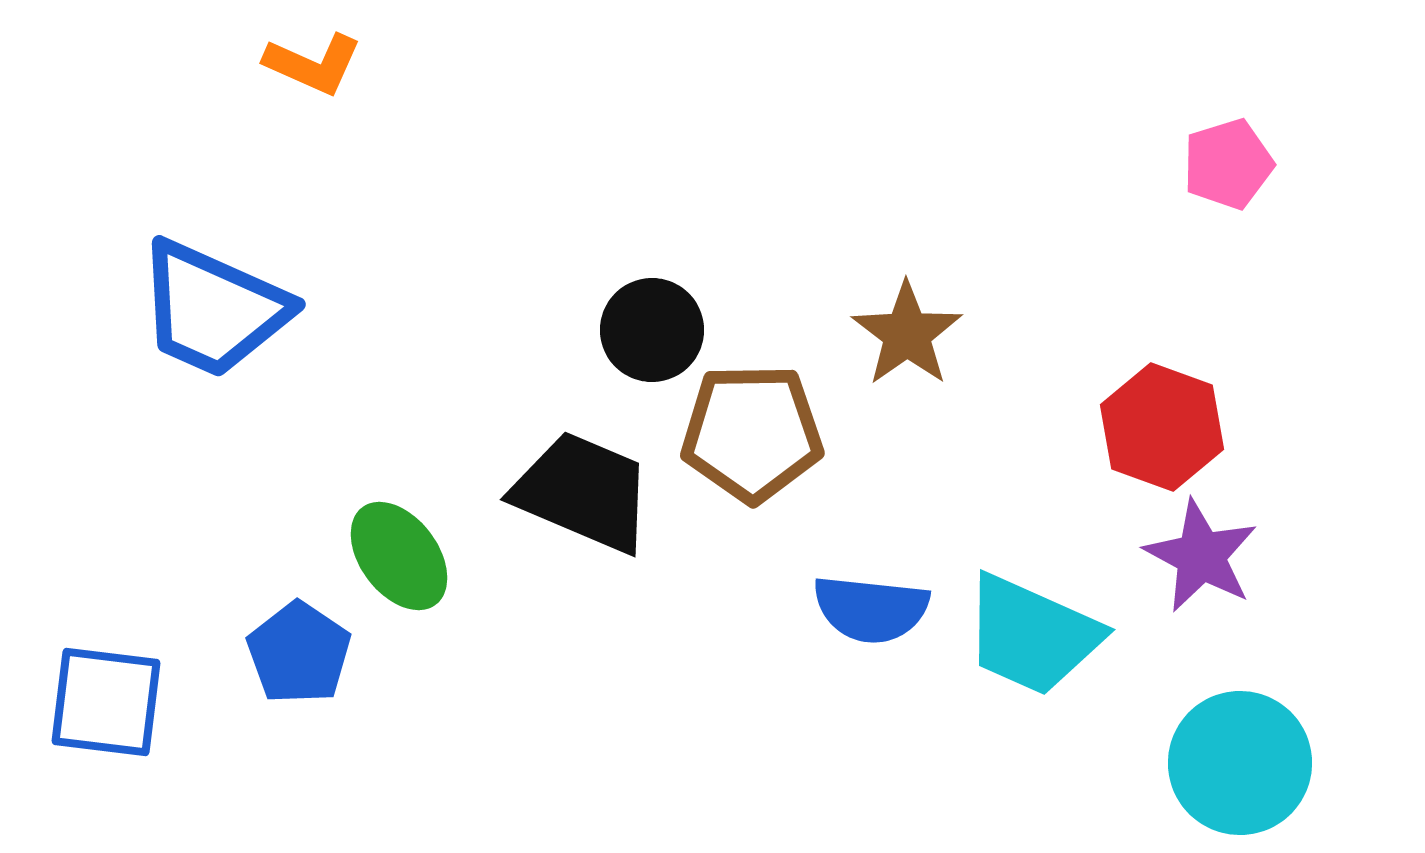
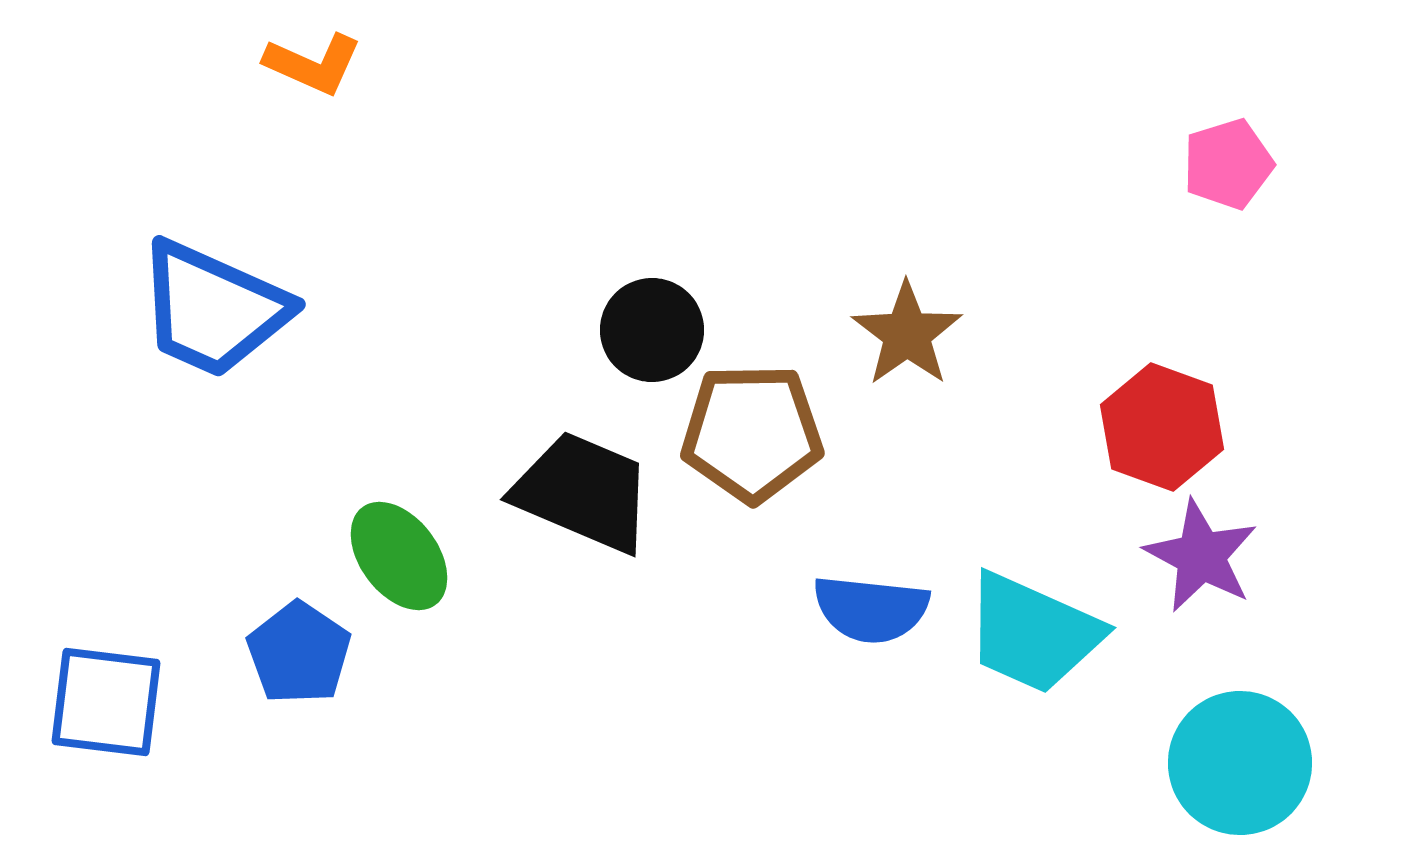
cyan trapezoid: moved 1 px right, 2 px up
